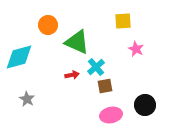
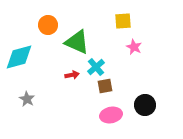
pink star: moved 2 px left, 2 px up
